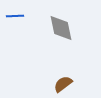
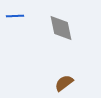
brown semicircle: moved 1 px right, 1 px up
